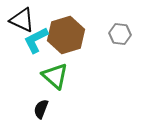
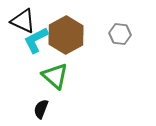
black triangle: moved 1 px right, 1 px down
brown hexagon: rotated 12 degrees counterclockwise
